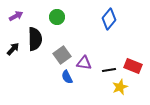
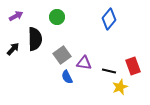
red rectangle: rotated 48 degrees clockwise
black line: moved 1 px down; rotated 24 degrees clockwise
